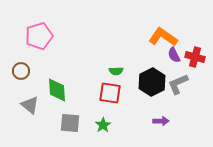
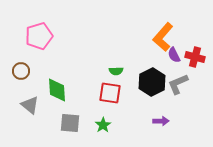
orange L-shape: rotated 84 degrees counterclockwise
